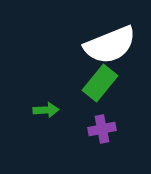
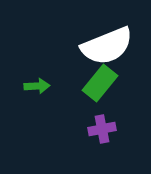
white semicircle: moved 3 px left, 1 px down
green arrow: moved 9 px left, 24 px up
